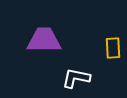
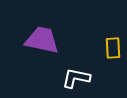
purple trapezoid: moved 2 px left; rotated 12 degrees clockwise
